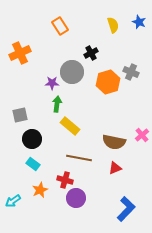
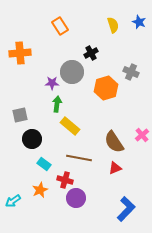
orange cross: rotated 20 degrees clockwise
orange hexagon: moved 2 px left, 6 px down
brown semicircle: rotated 45 degrees clockwise
cyan rectangle: moved 11 px right
